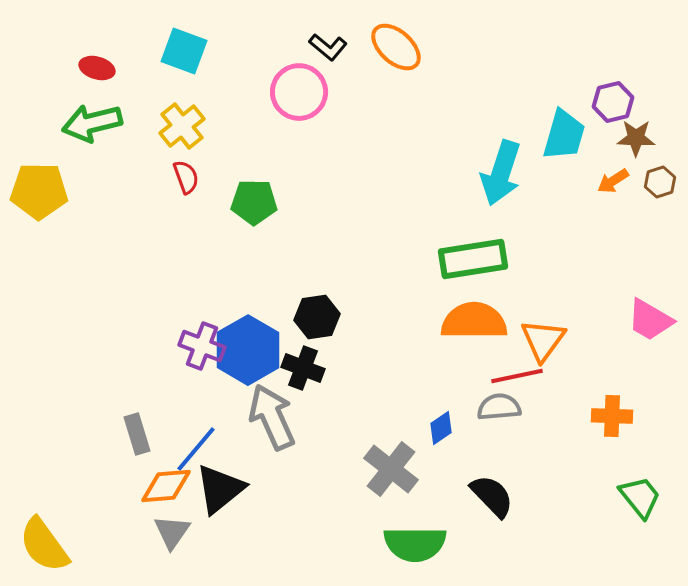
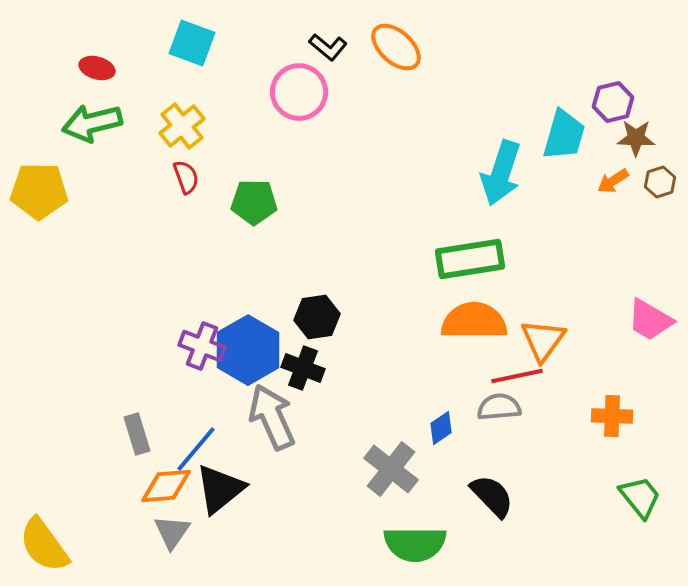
cyan square: moved 8 px right, 8 px up
green rectangle: moved 3 px left
